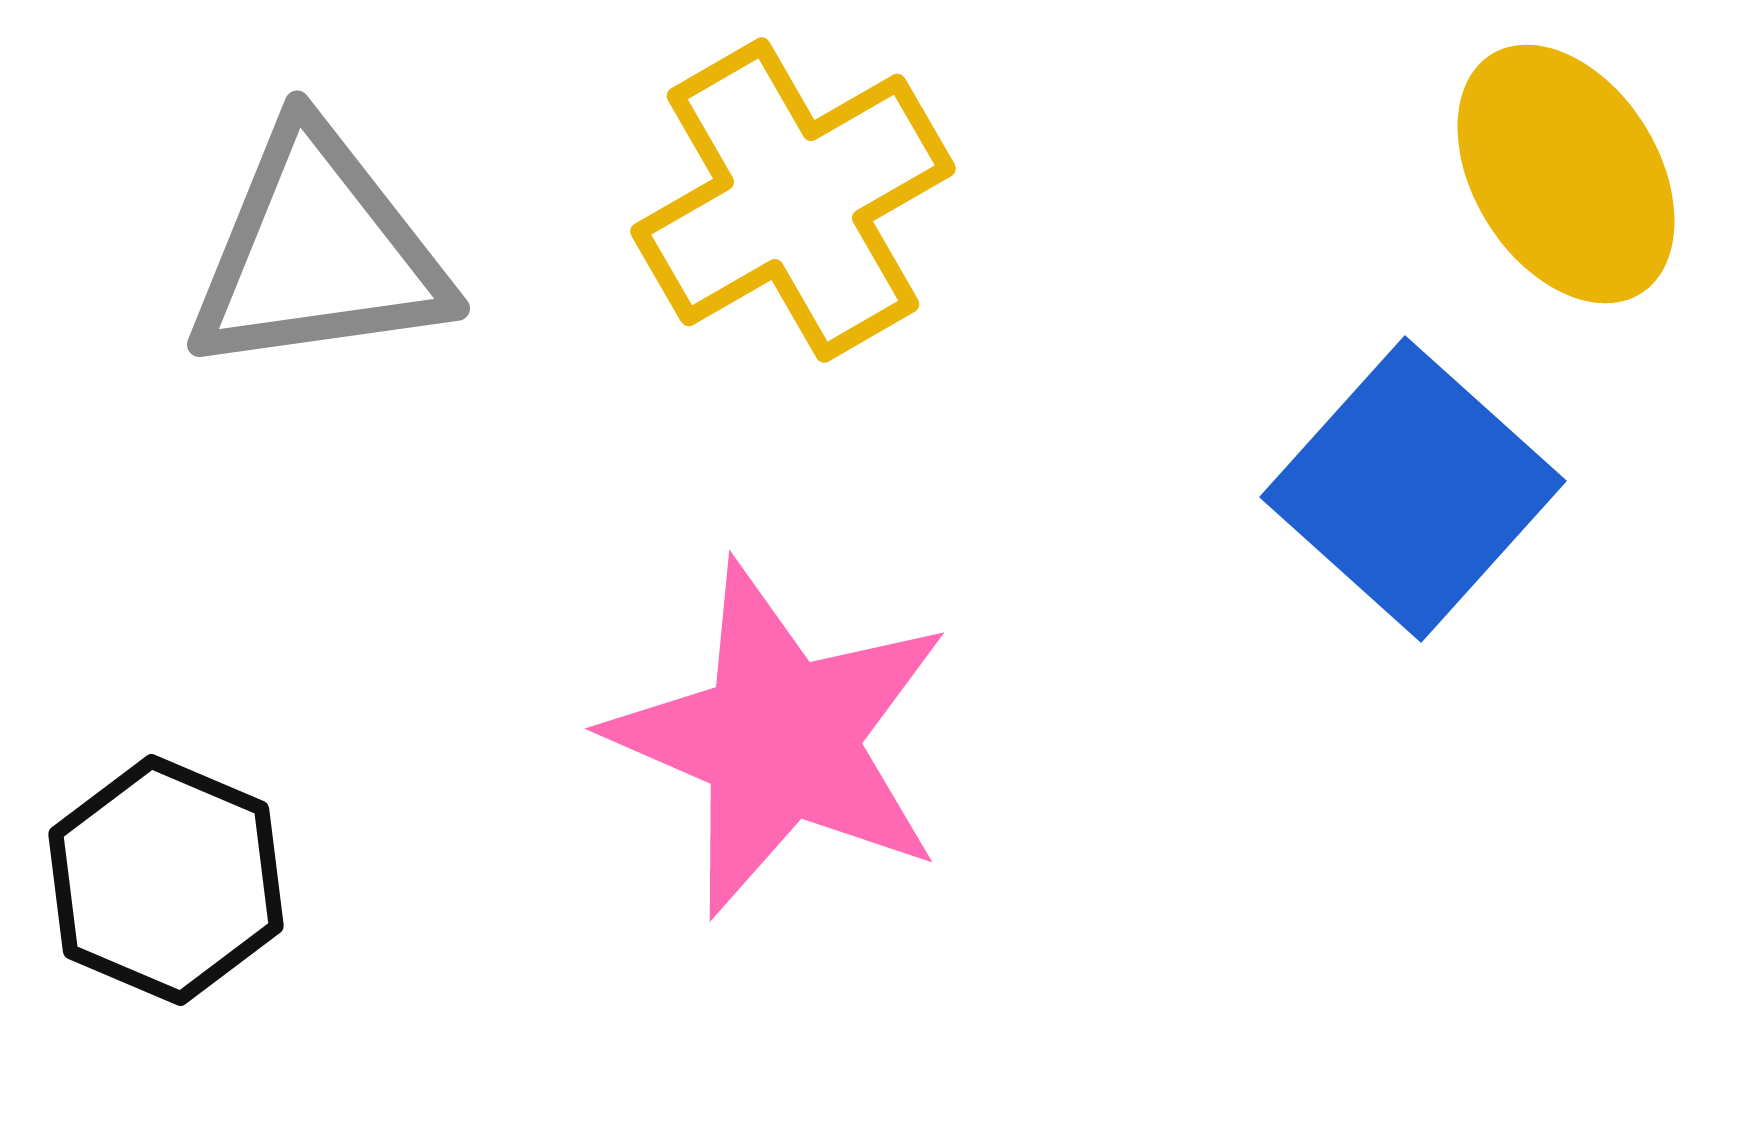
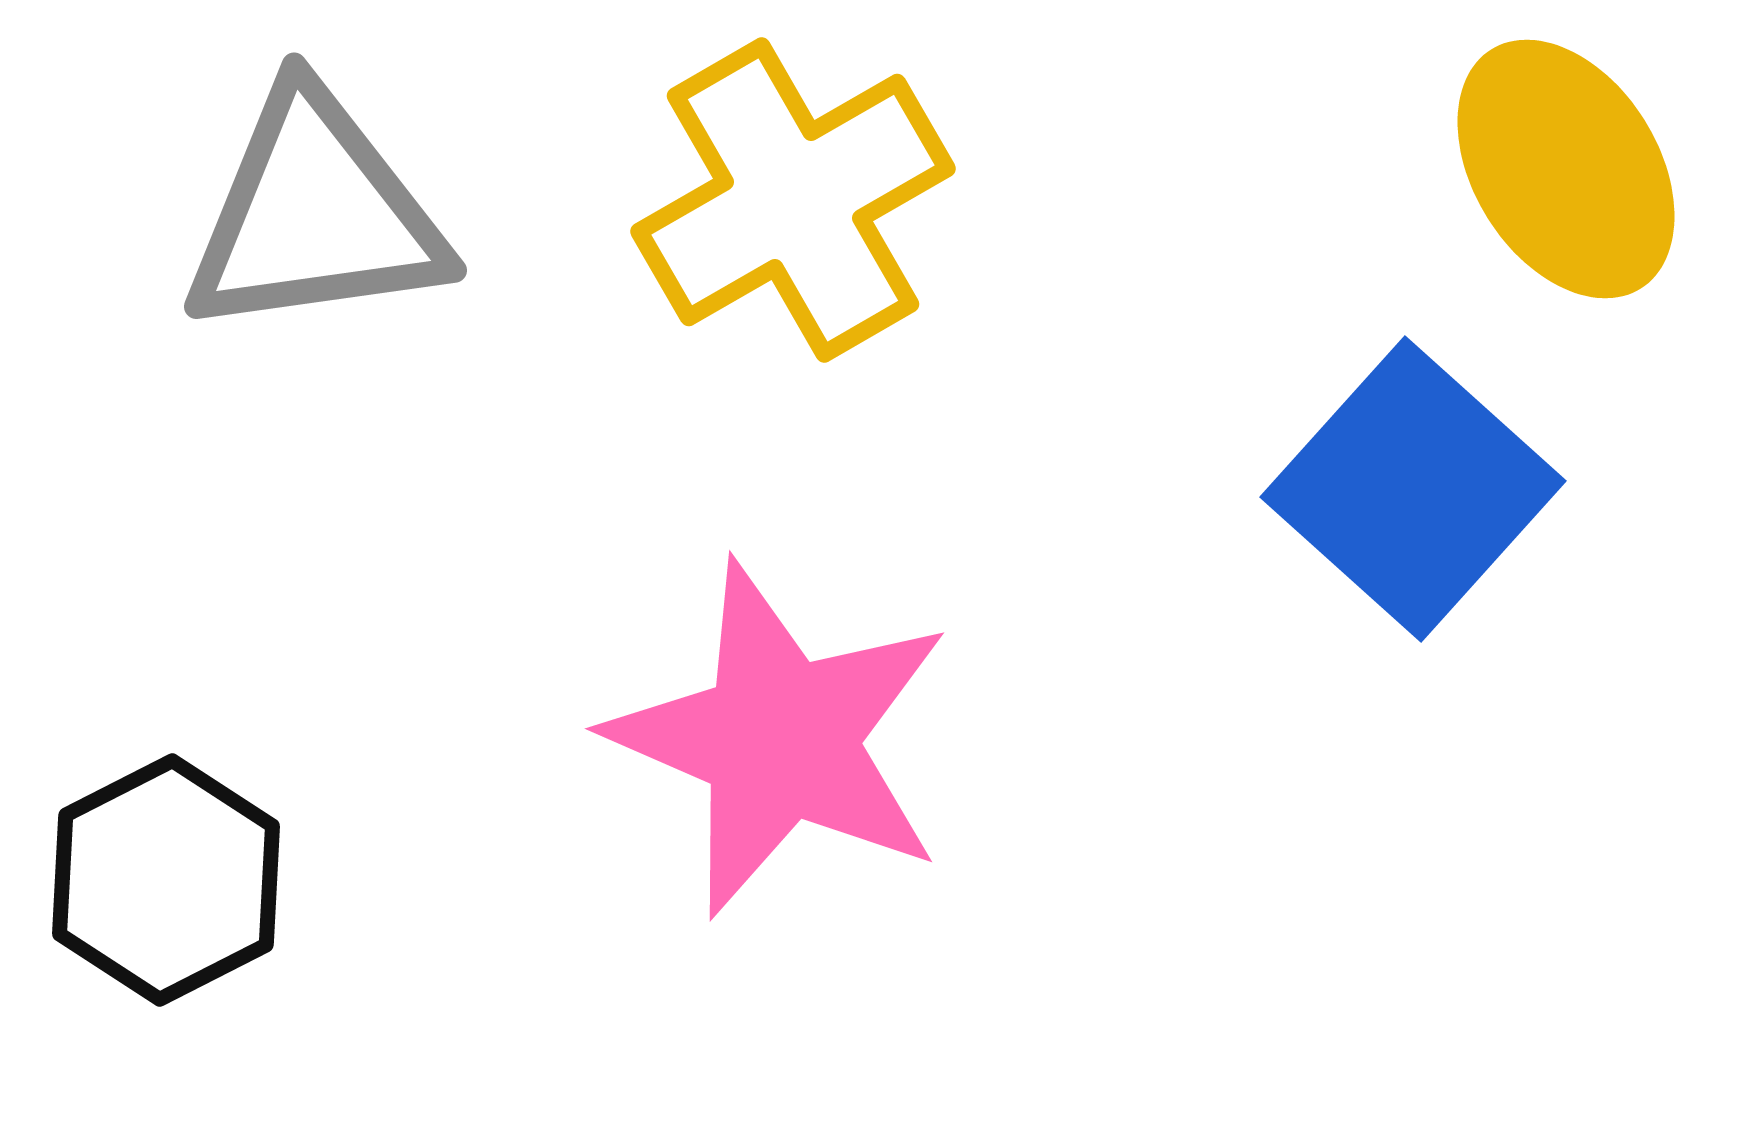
yellow ellipse: moved 5 px up
gray triangle: moved 3 px left, 38 px up
black hexagon: rotated 10 degrees clockwise
